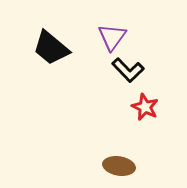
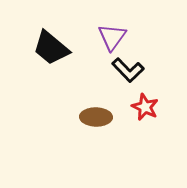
brown ellipse: moved 23 px left, 49 px up; rotated 8 degrees counterclockwise
